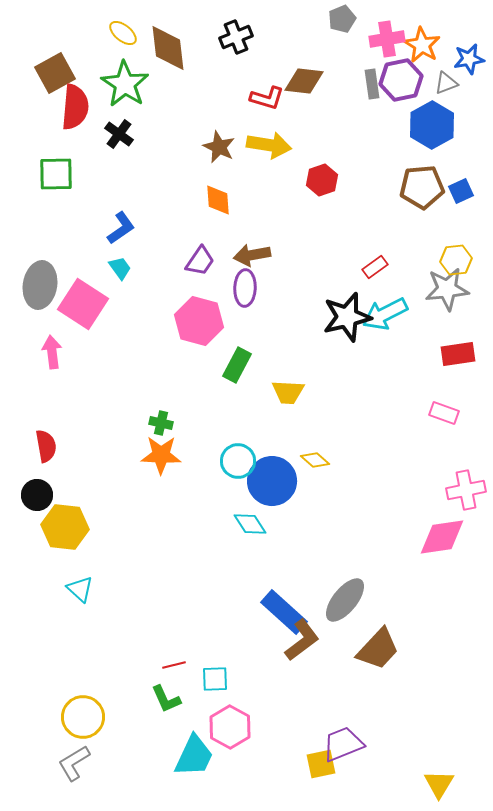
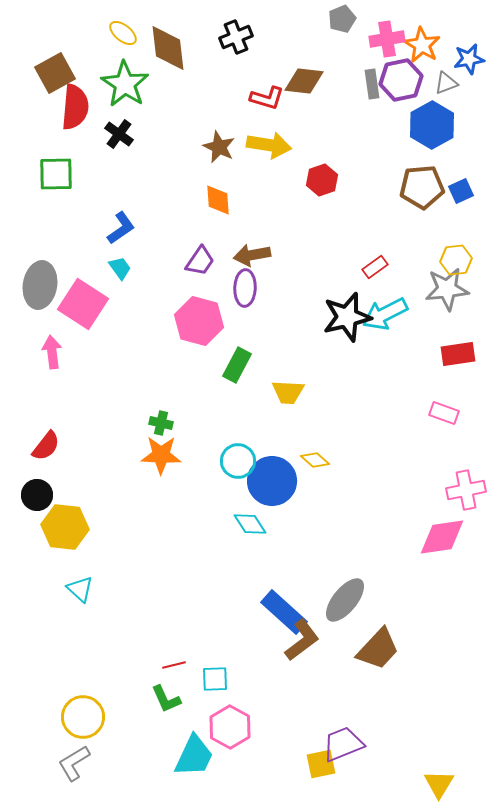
red semicircle at (46, 446): rotated 48 degrees clockwise
